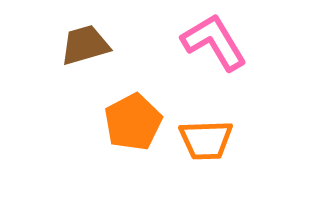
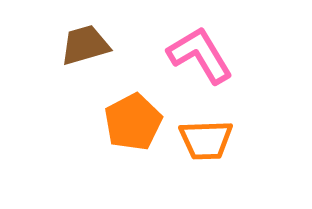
pink L-shape: moved 14 px left, 13 px down
